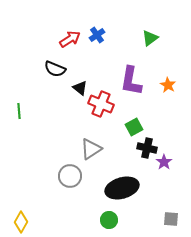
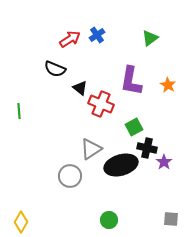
black ellipse: moved 1 px left, 23 px up
